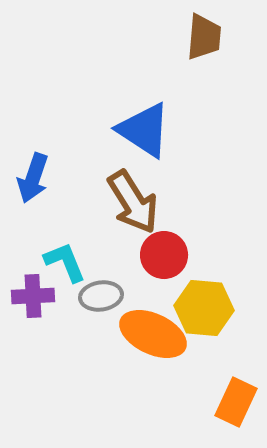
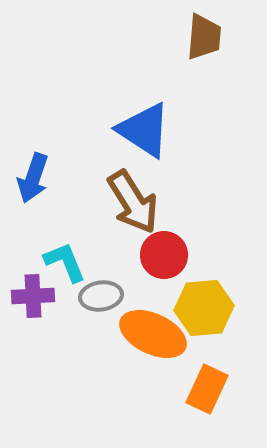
yellow hexagon: rotated 10 degrees counterclockwise
orange rectangle: moved 29 px left, 13 px up
